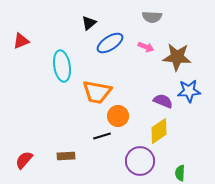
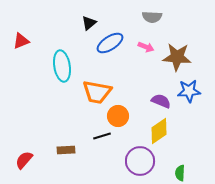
purple semicircle: moved 2 px left
brown rectangle: moved 6 px up
